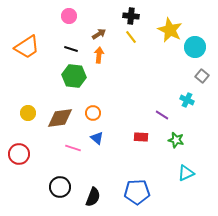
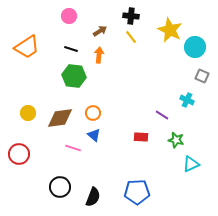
brown arrow: moved 1 px right, 3 px up
gray square: rotated 16 degrees counterclockwise
blue triangle: moved 3 px left, 3 px up
cyan triangle: moved 5 px right, 9 px up
